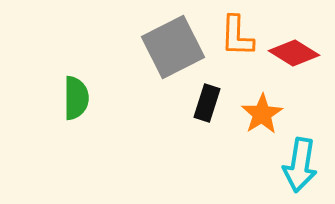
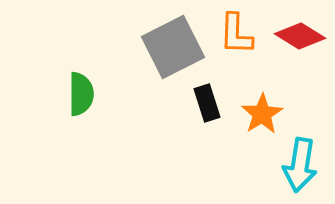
orange L-shape: moved 1 px left, 2 px up
red diamond: moved 6 px right, 17 px up
green semicircle: moved 5 px right, 4 px up
black rectangle: rotated 36 degrees counterclockwise
